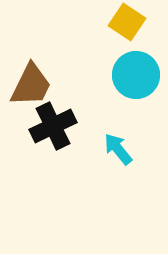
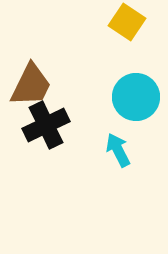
cyan circle: moved 22 px down
black cross: moved 7 px left, 1 px up
cyan arrow: moved 1 px down; rotated 12 degrees clockwise
